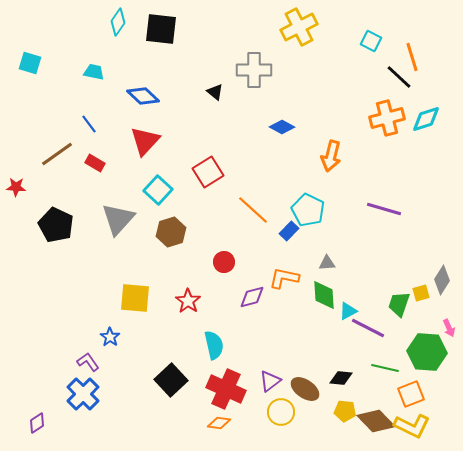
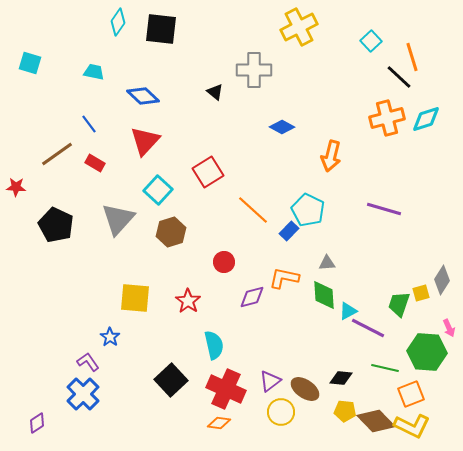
cyan square at (371, 41): rotated 20 degrees clockwise
